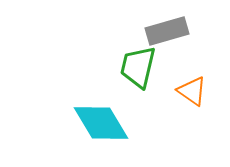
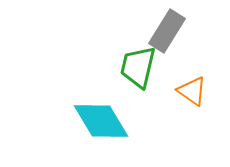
gray rectangle: rotated 42 degrees counterclockwise
cyan diamond: moved 2 px up
